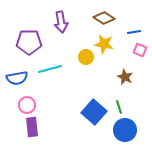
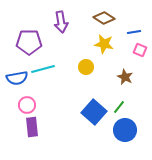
yellow circle: moved 10 px down
cyan line: moved 7 px left
green line: rotated 56 degrees clockwise
